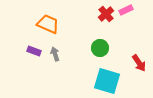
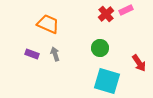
purple rectangle: moved 2 px left, 3 px down
